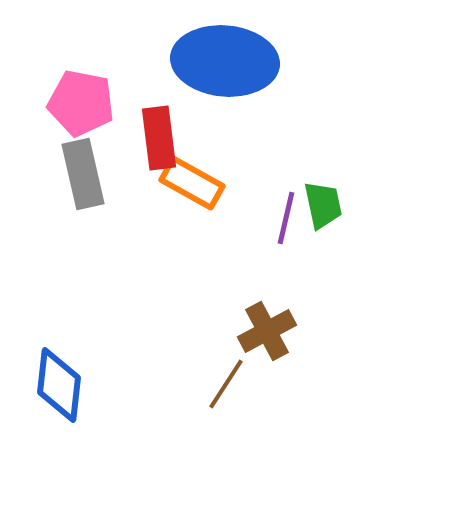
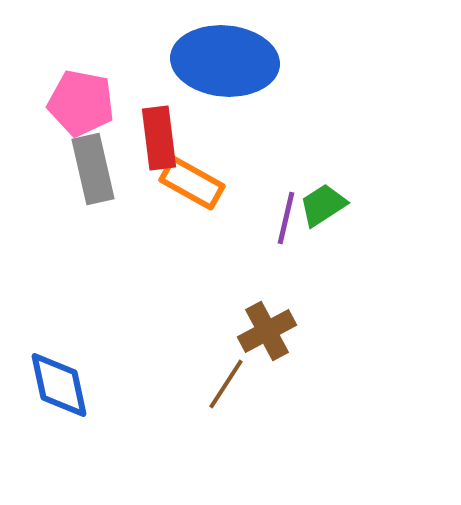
gray rectangle: moved 10 px right, 5 px up
green trapezoid: rotated 111 degrees counterclockwise
blue diamond: rotated 18 degrees counterclockwise
